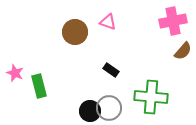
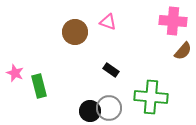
pink cross: rotated 16 degrees clockwise
